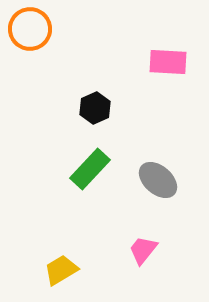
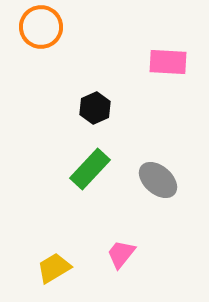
orange circle: moved 11 px right, 2 px up
pink trapezoid: moved 22 px left, 4 px down
yellow trapezoid: moved 7 px left, 2 px up
